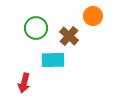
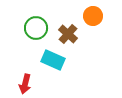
brown cross: moved 1 px left, 2 px up
cyan rectangle: rotated 25 degrees clockwise
red arrow: moved 1 px right, 1 px down
